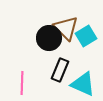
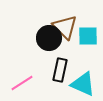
brown triangle: moved 1 px left, 1 px up
cyan square: moved 2 px right; rotated 30 degrees clockwise
black rectangle: rotated 10 degrees counterclockwise
pink line: rotated 55 degrees clockwise
